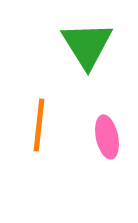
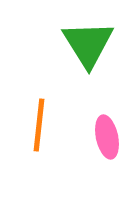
green triangle: moved 1 px right, 1 px up
